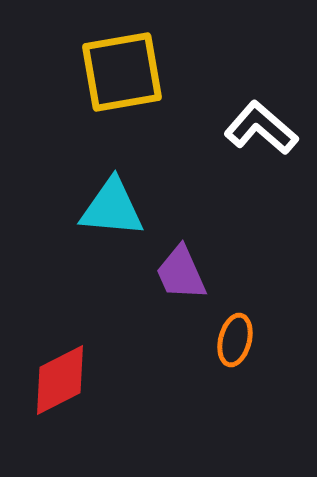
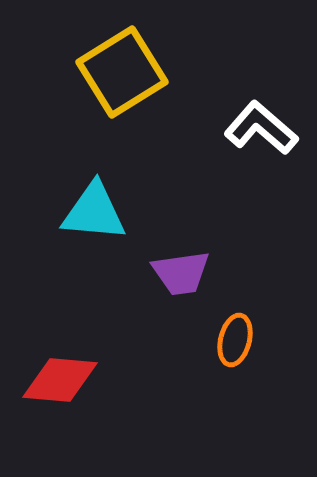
yellow square: rotated 22 degrees counterclockwise
cyan triangle: moved 18 px left, 4 px down
purple trapezoid: rotated 74 degrees counterclockwise
red diamond: rotated 32 degrees clockwise
